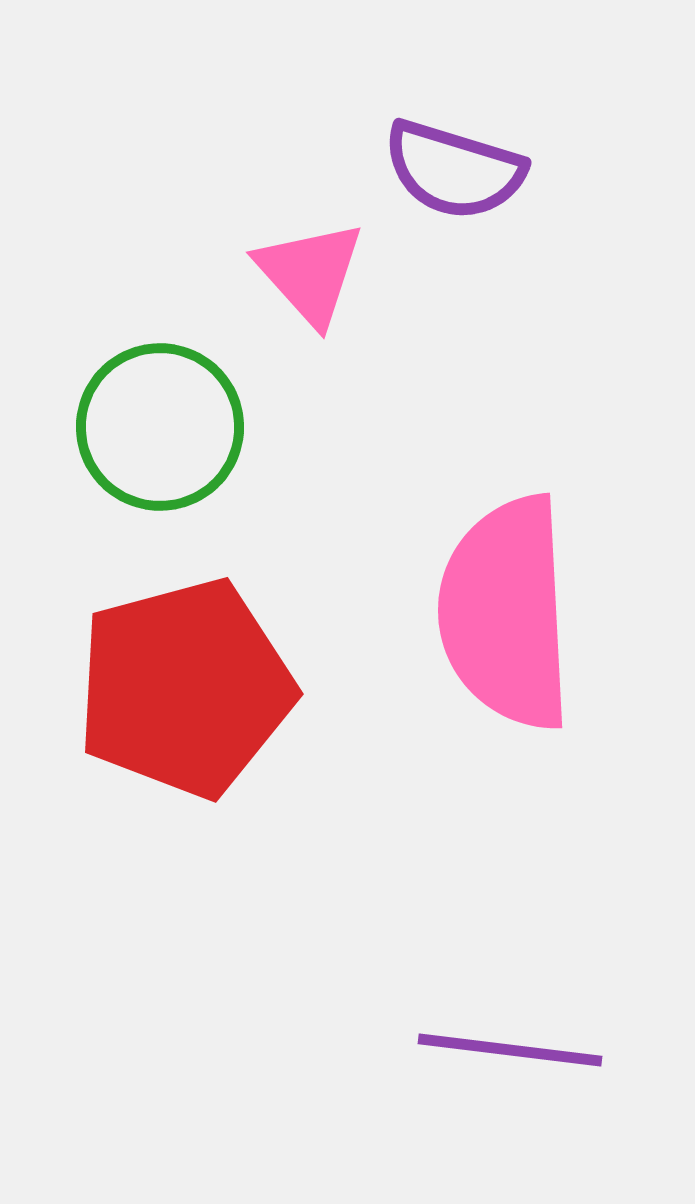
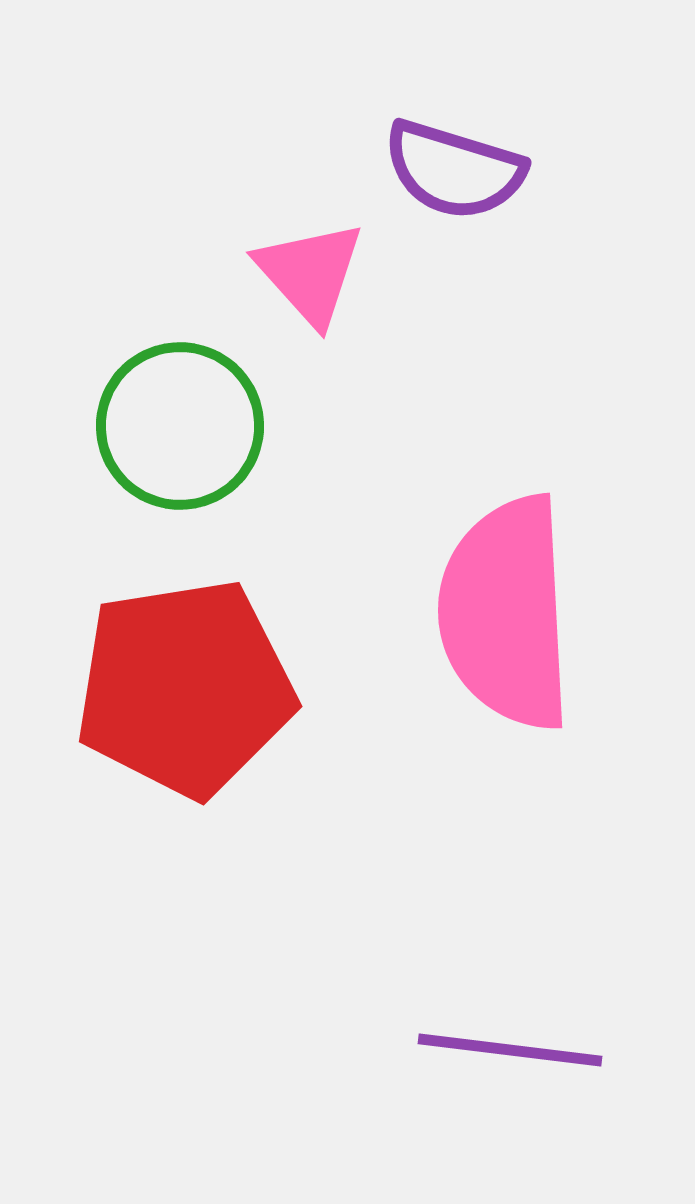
green circle: moved 20 px right, 1 px up
red pentagon: rotated 6 degrees clockwise
